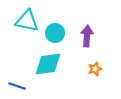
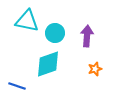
cyan diamond: rotated 12 degrees counterclockwise
